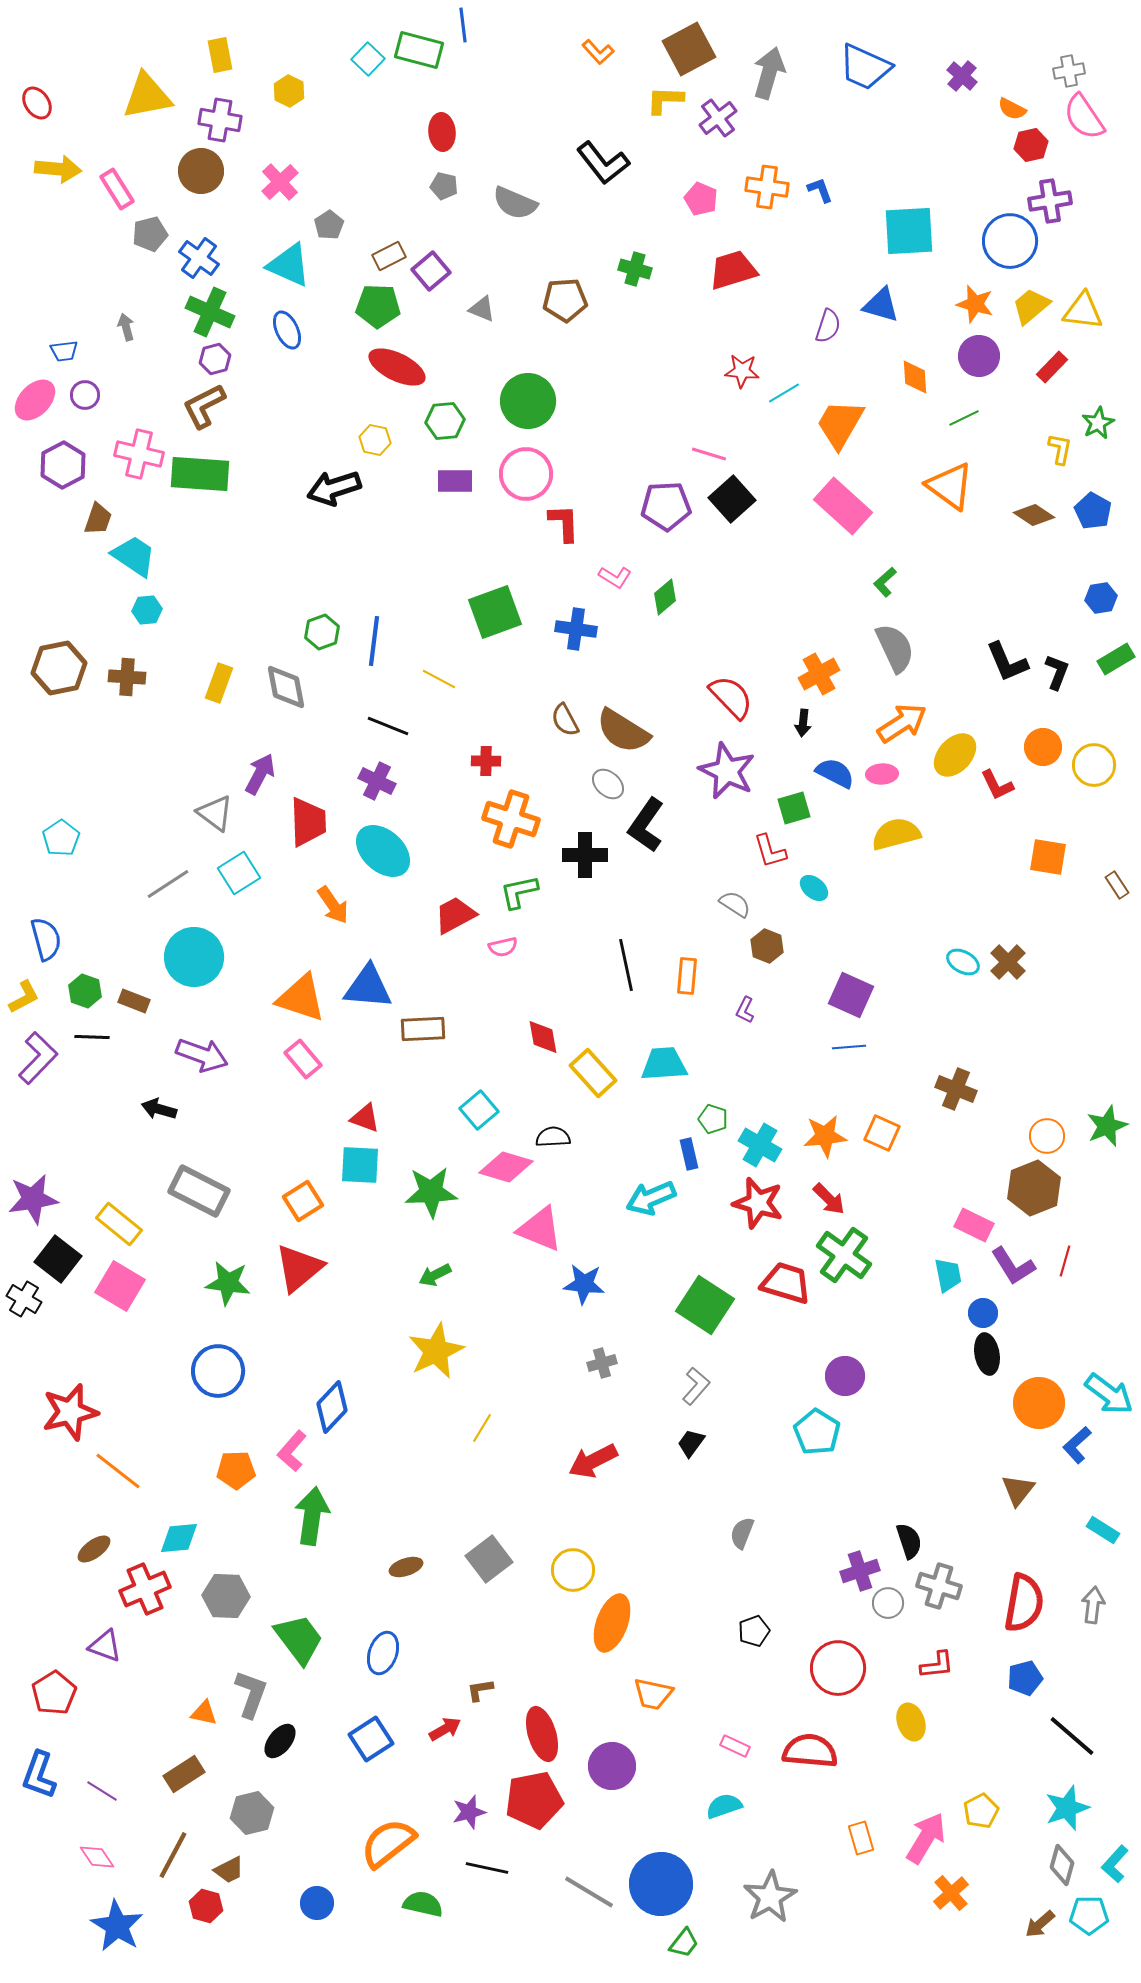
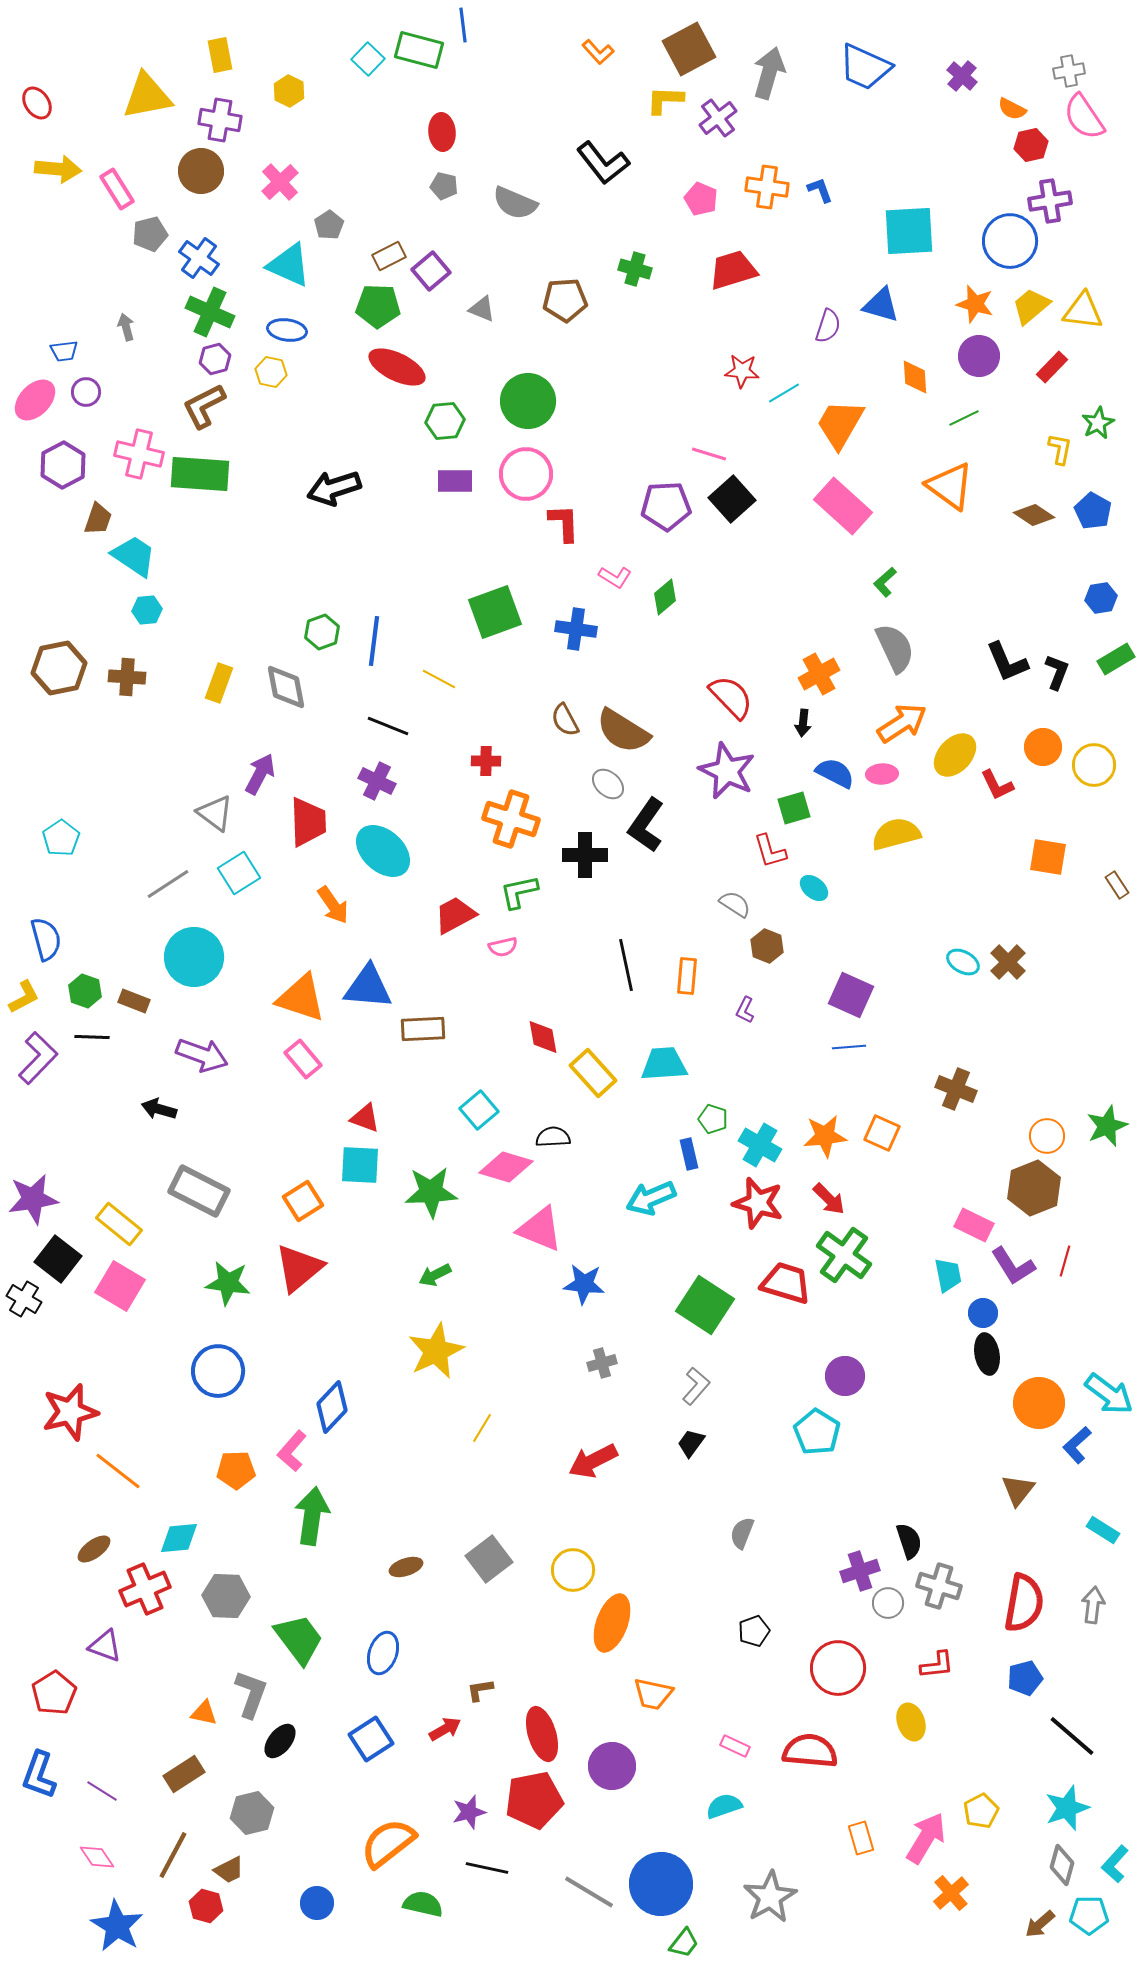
blue ellipse at (287, 330): rotated 57 degrees counterclockwise
purple circle at (85, 395): moved 1 px right, 3 px up
yellow hexagon at (375, 440): moved 104 px left, 68 px up
